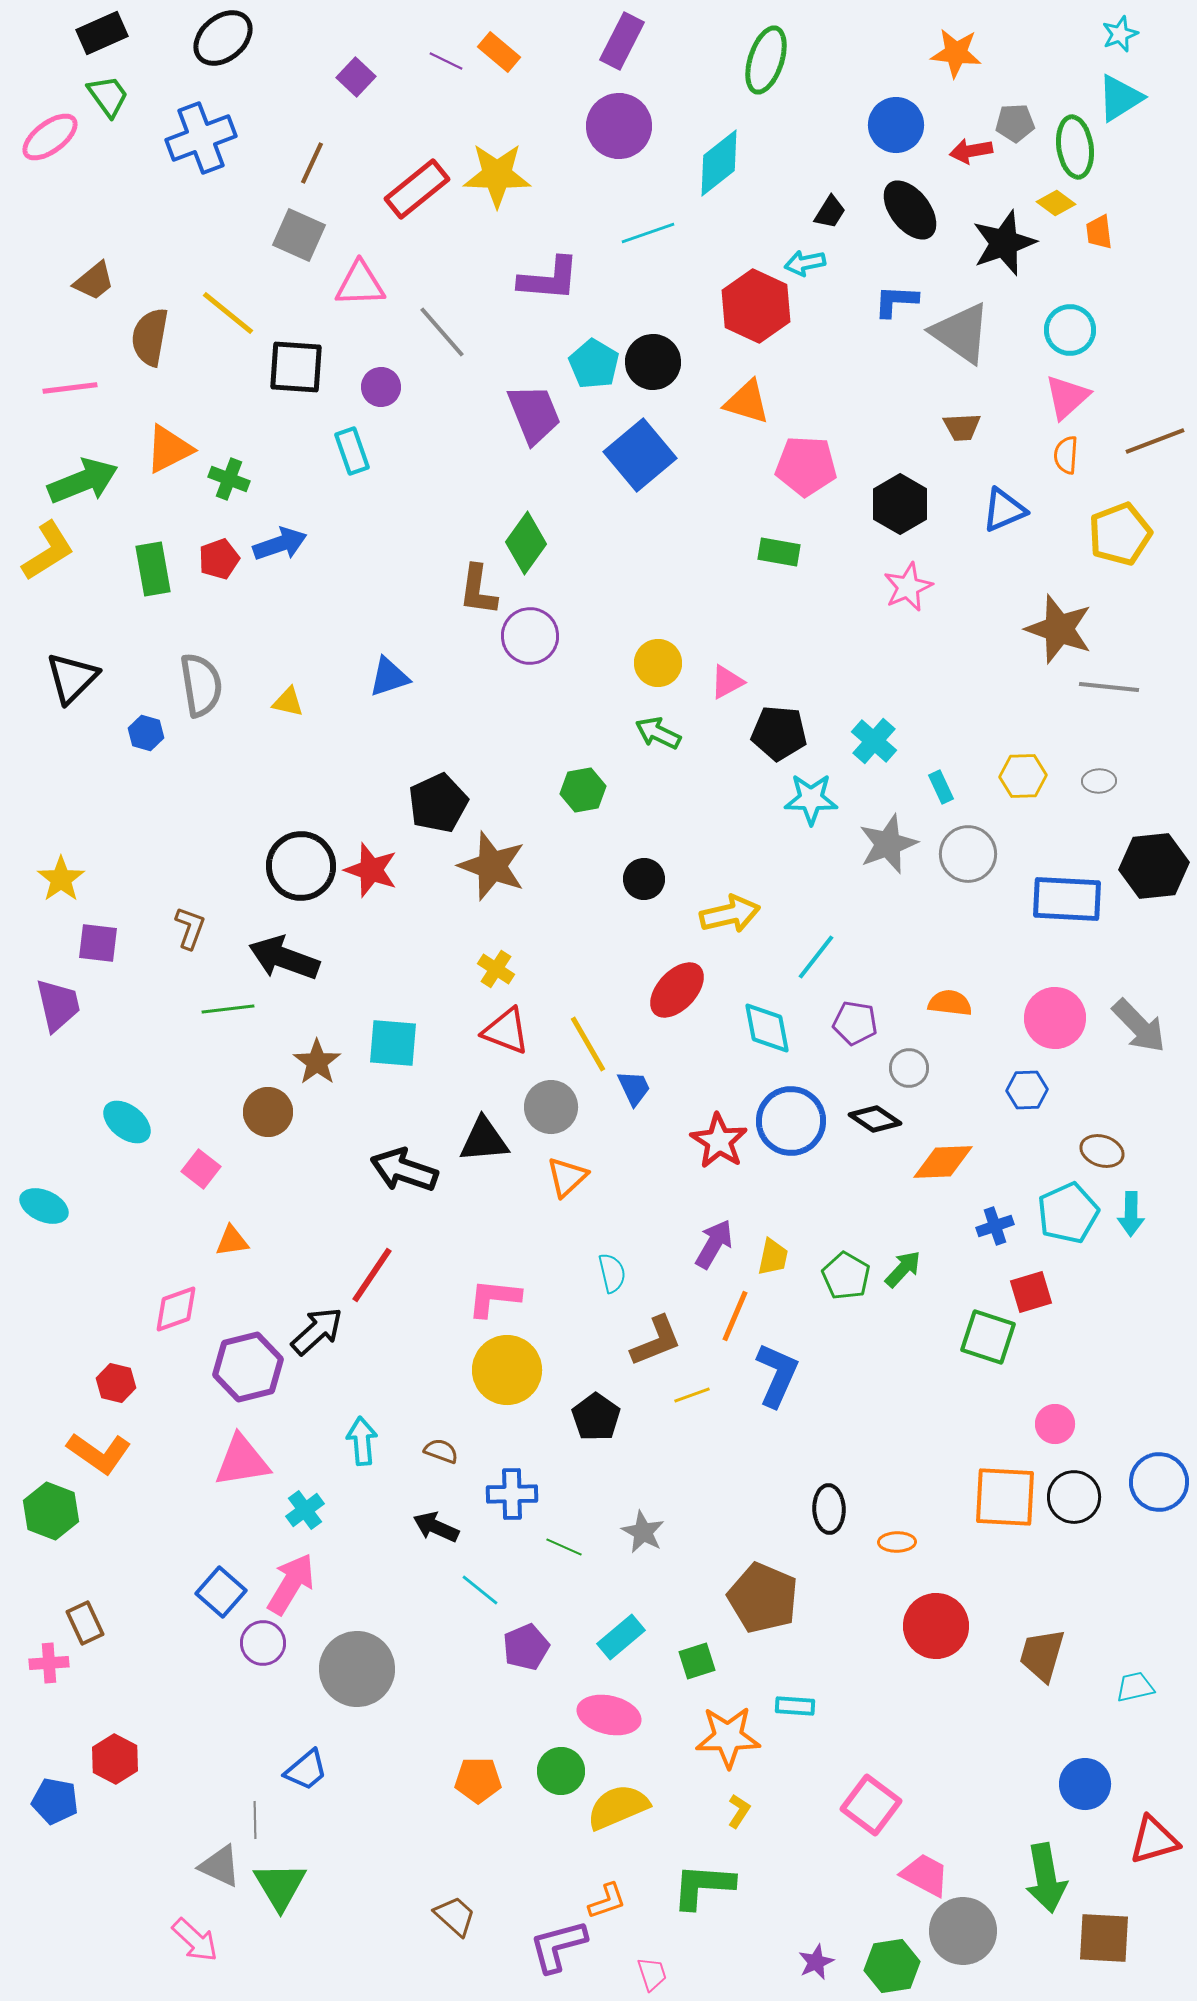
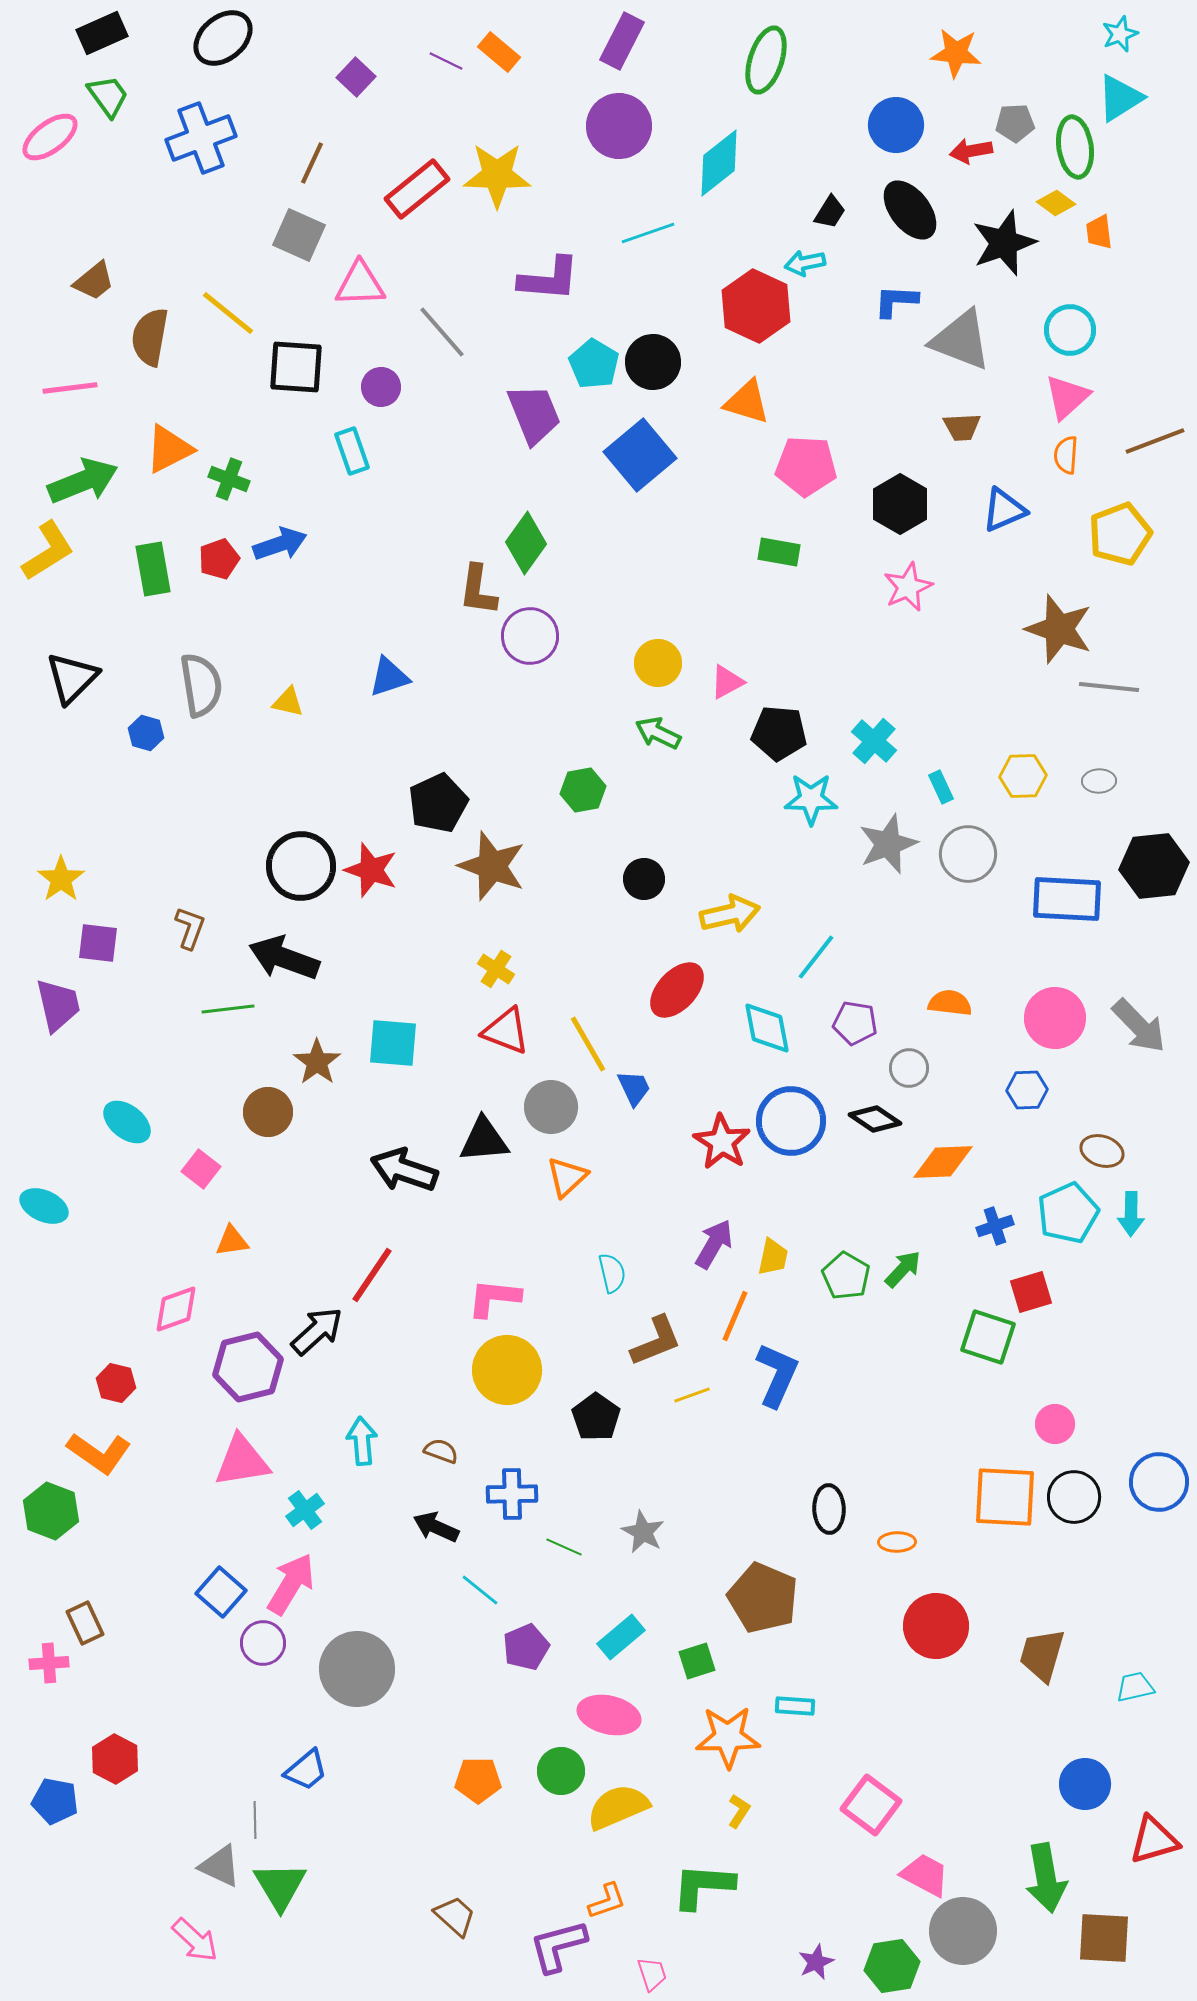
gray triangle at (961, 333): moved 7 px down; rotated 14 degrees counterclockwise
red star at (719, 1141): moved 3 px right, 1 px down
